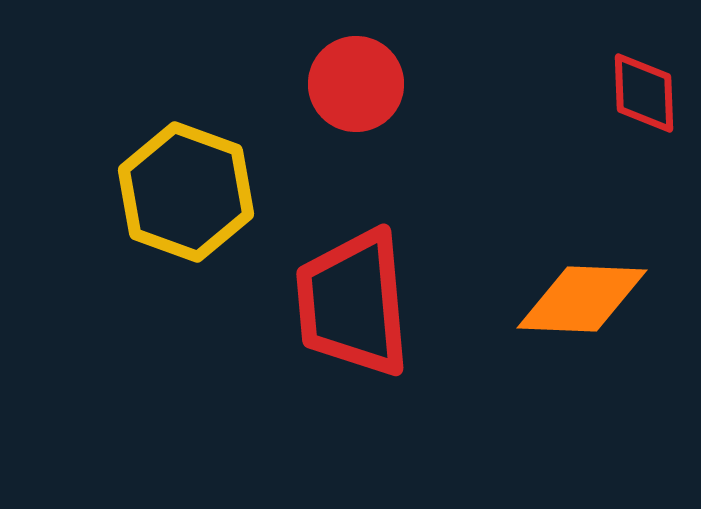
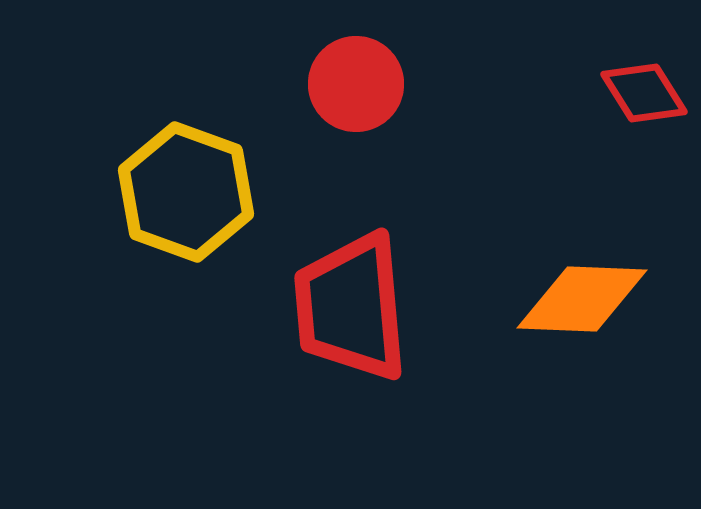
red diamond: rotated 30 degrees counterclockwise
red trapezoid: moved 2 px left, 4 px down
